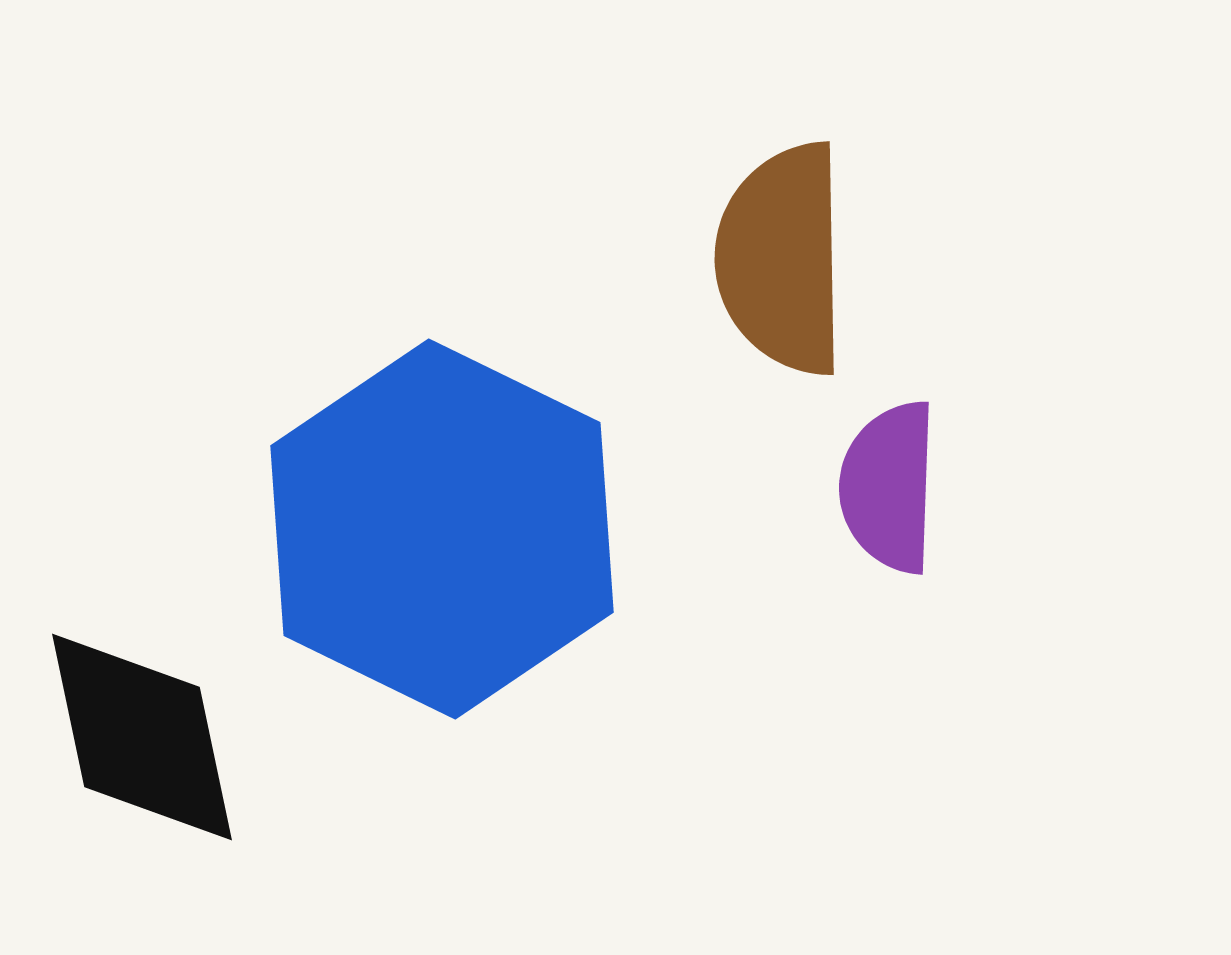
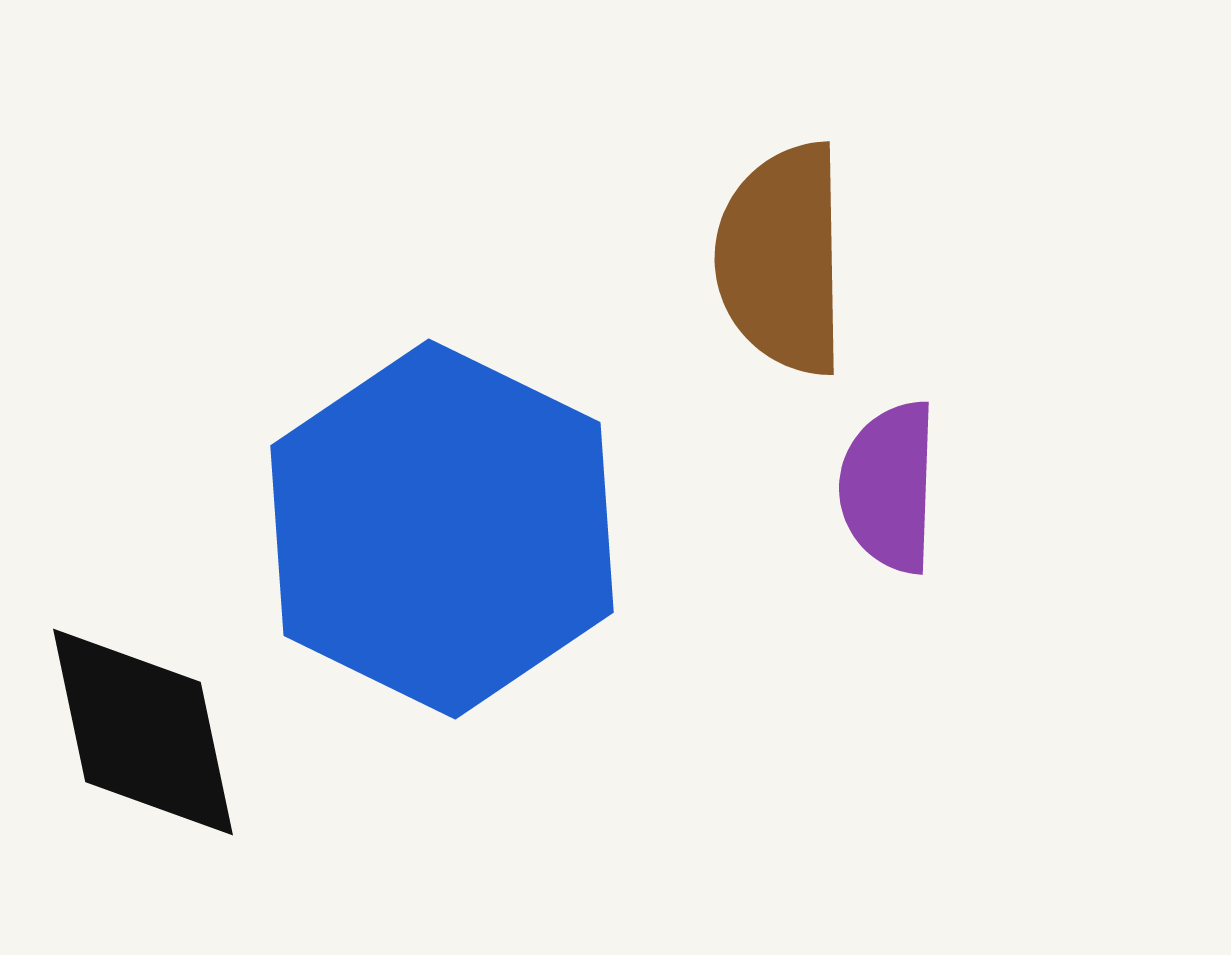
black diamond: moved 1 px right, 5 px up
